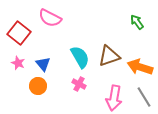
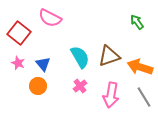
pink cross: moved 1 px right, 2 px down; rotated 24 degrees clockwise
pink arrow: moved 3 px left, 3 px up
